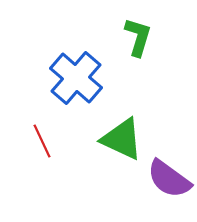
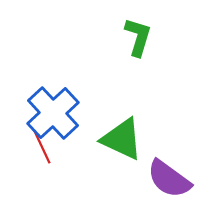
blue cross: moved 23 px left, 35 px down; rotated 6 degrees clockwise
red line: moved 6 px down
